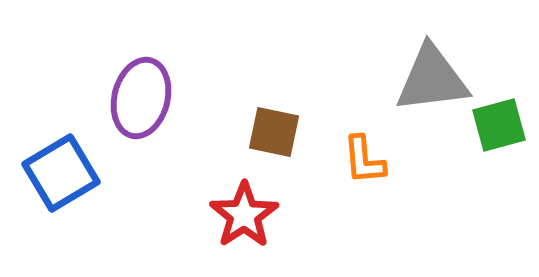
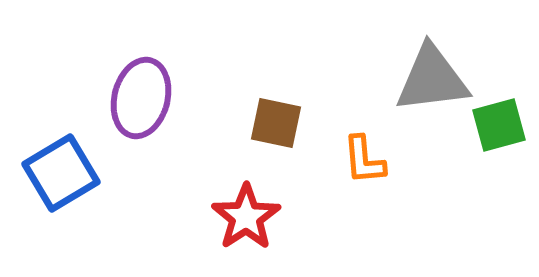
brown square: moved 2 px right, 9 px up
red star: moved 2 px right, 2 px down
